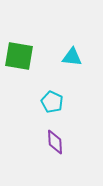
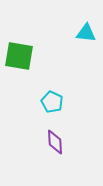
cyan triangle: moved 14 px right, 24 px up
